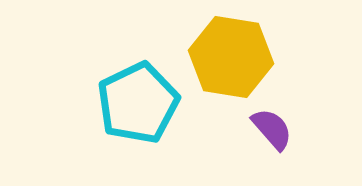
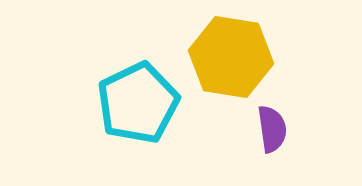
purple semicircle: rotated 33 degrees clockwise
